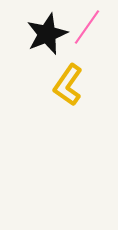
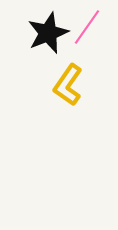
black star: moved 1 px right, 1 px up
